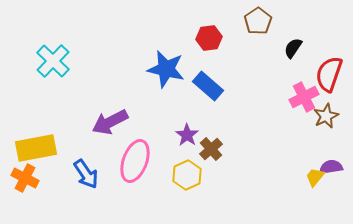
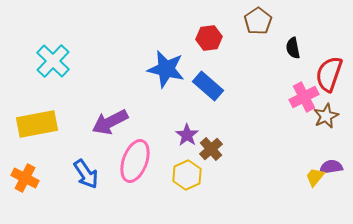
black semicircle: rotated 45 degrees counterclockwise
yellow rectangle: moved 1 px right, 24 px up
